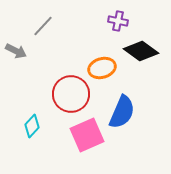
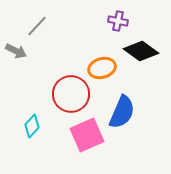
gray line: moved 6 px left
